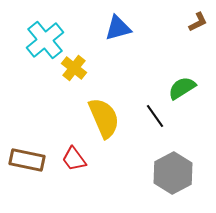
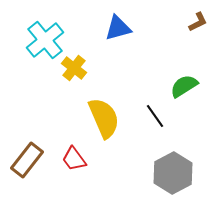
green semicircle: moved 2 px right, 2 px up
brown rectangle: rotated 64 degrees counterclockwise
